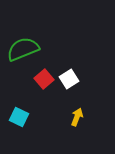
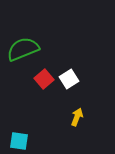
cyan square: moved 24 px down; rotated 18 degrees counterclockwise
